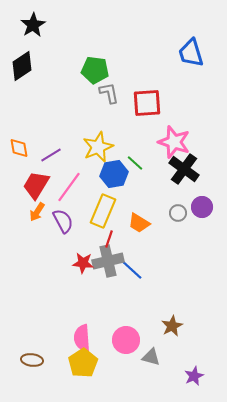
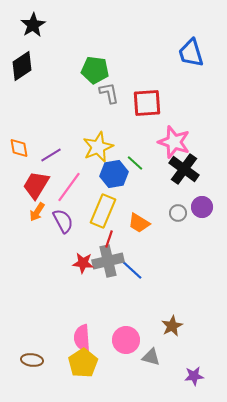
purple star: rotated 18 degrees clockwise
